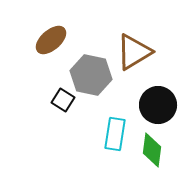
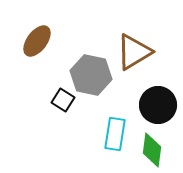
brown ellipse: moved 14 px left, 1 px down; rotated 12 degrees counterclockwise
